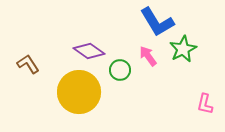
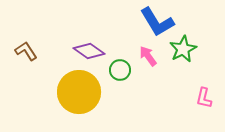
brown L-shape: moved 2 px left, 13 px up
pink L-shape: moved 1 px left, 6 px up
